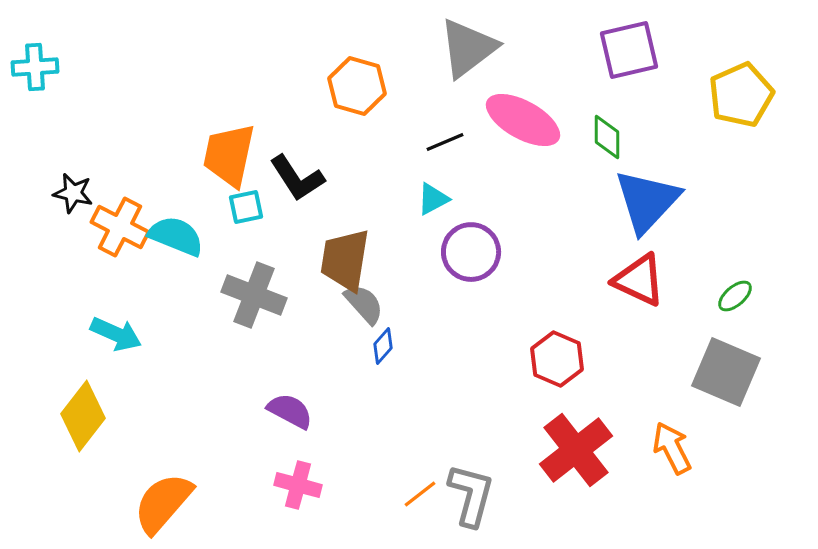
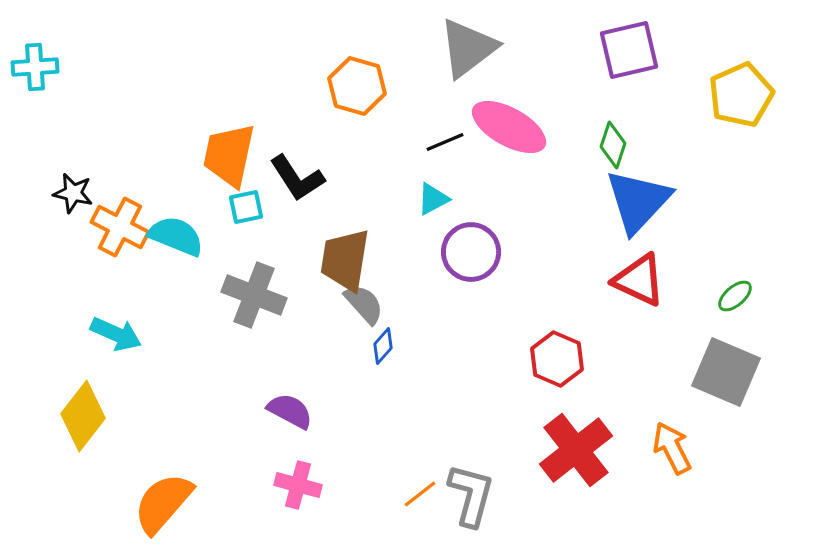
pink ellipse: moved 14 px left, 7 px down
green diamond: moved 6 px right, 8 px down; rotated 18 degrees clockwise
blue triangle: moved 9 px left
